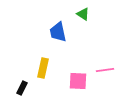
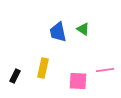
green triangle: moved 15 px down
black rectangle: moved 7 px left, 12 px up
